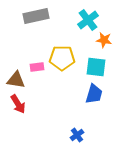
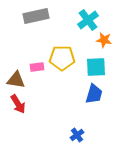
cyan square: rotated 10 degrees counterclockwise
